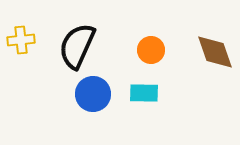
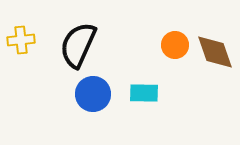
black semicircle: moved 1 px right, 1 px up
orange circle: moved 24 px right, 5 px up
